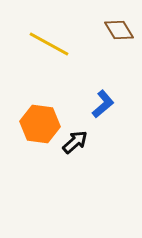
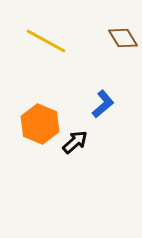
brown diamond: moved 4 px right, 8 px down
yellow line: moved 3 px left, 3 px up
orange hexagon: rotated 15 degrees clockwise
